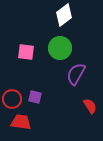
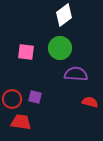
purple semicircle: rotated 65 degrees clockwise
red semicircle: moved 4 px up; rotated 42 degrees counterclockwise
